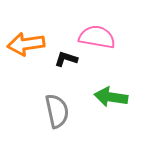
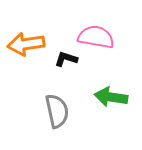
pink semicircle: moved 1 px left
